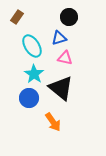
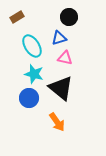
brown rectangle: rotated 24 degrees clockwise
cyan star: rotated 18 degrees counterclockwise
orange arrow: moved 4 px right
